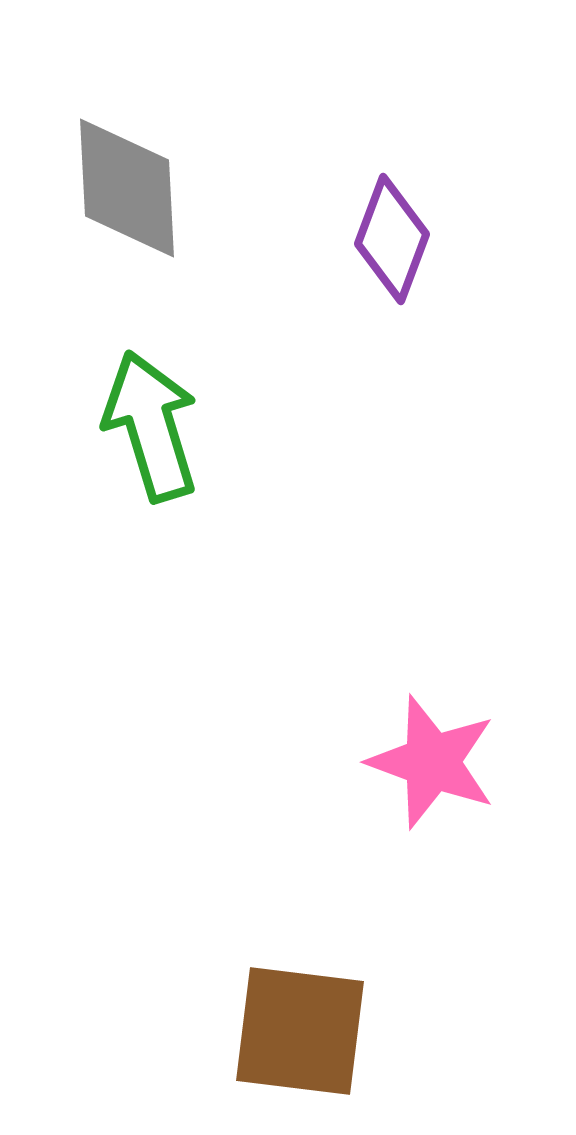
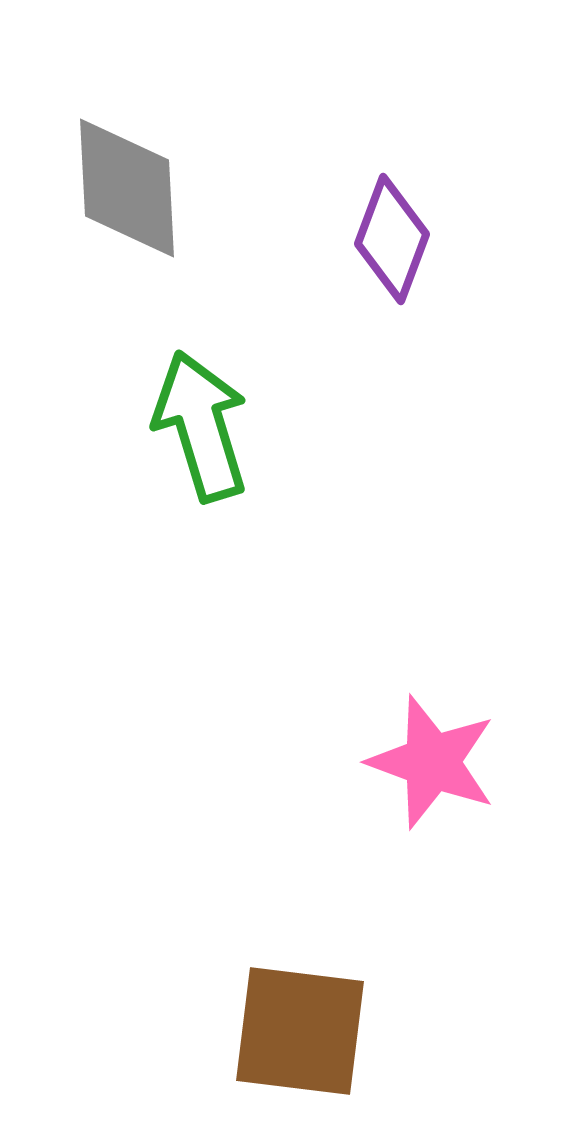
green arrow: moved 50 px right
